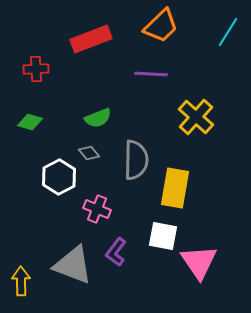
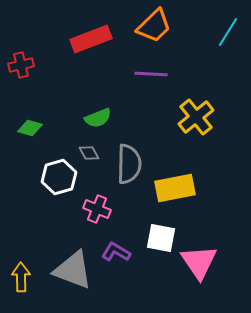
orange trapezoid: moved 7 px left
red cross: moved 15 px left, 4 px up; rotated 10 degrees counterclockwise
yellow cross: rotated 9 degrees clockwise
green diamond: moved 6 px down
gray diamond: rotated 10 degrees clockwise
gray semicircle: moved 7 px left, 4 px down
white hexagon: rotated 12 degrees clockwise
yellow rectangle: rotated 69 degrees clockwise
white square: moved 2 px left, 2 px down
purple L-shape: rotated 84 degrees clockwise
gray triangle: moved 5 px down
yellow arrow: moved 4 px up
